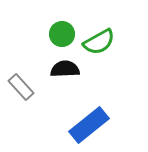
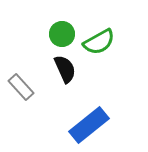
black semicircle: rotated 68 degrees clockwise
